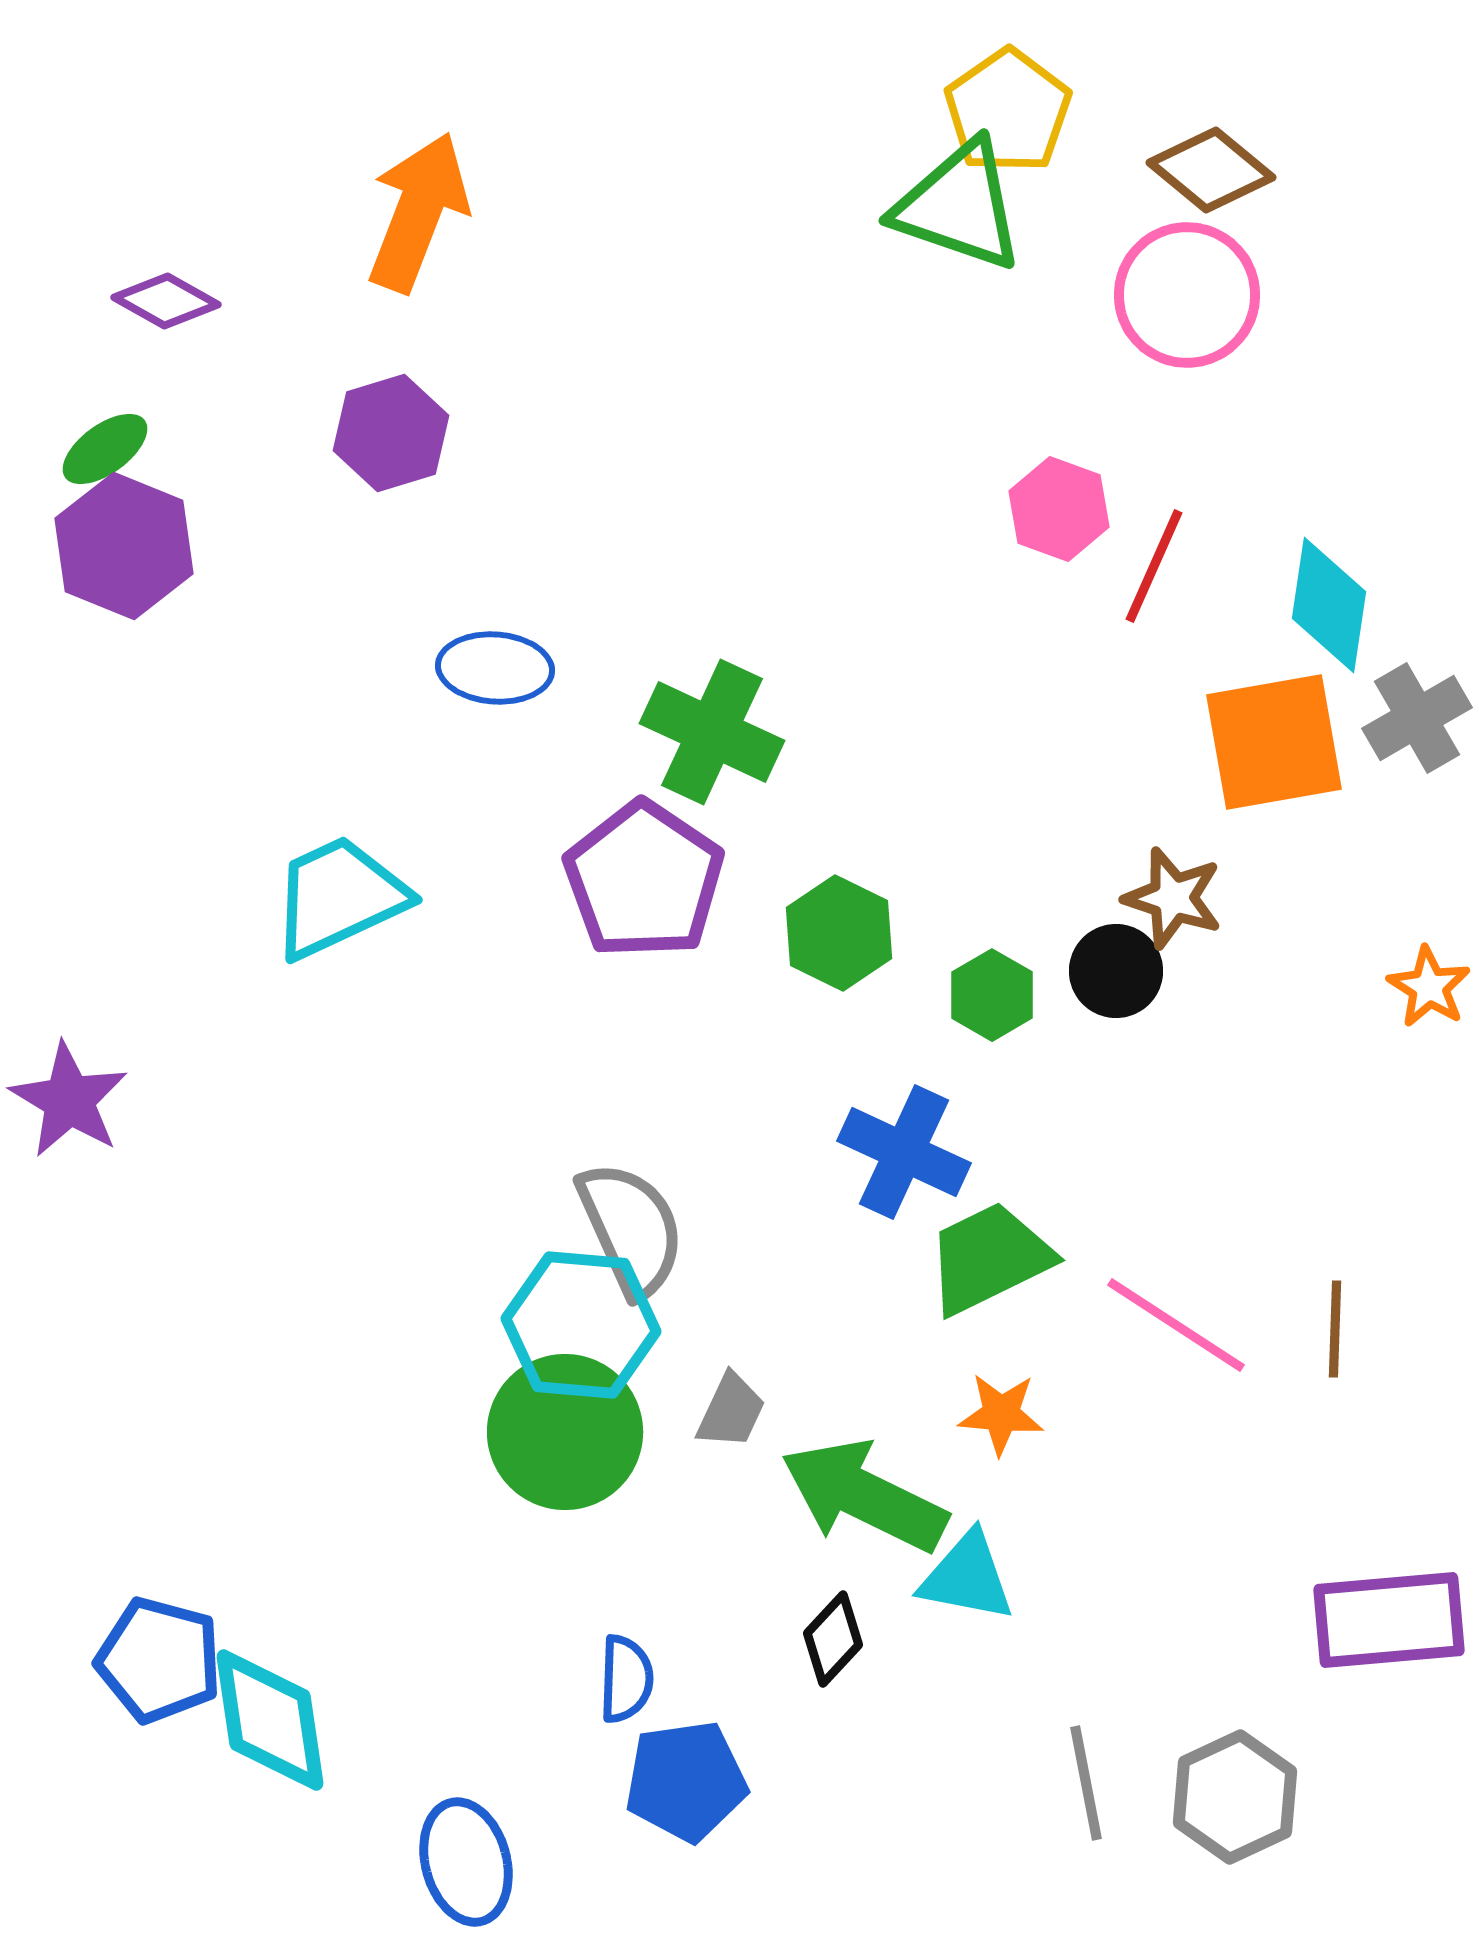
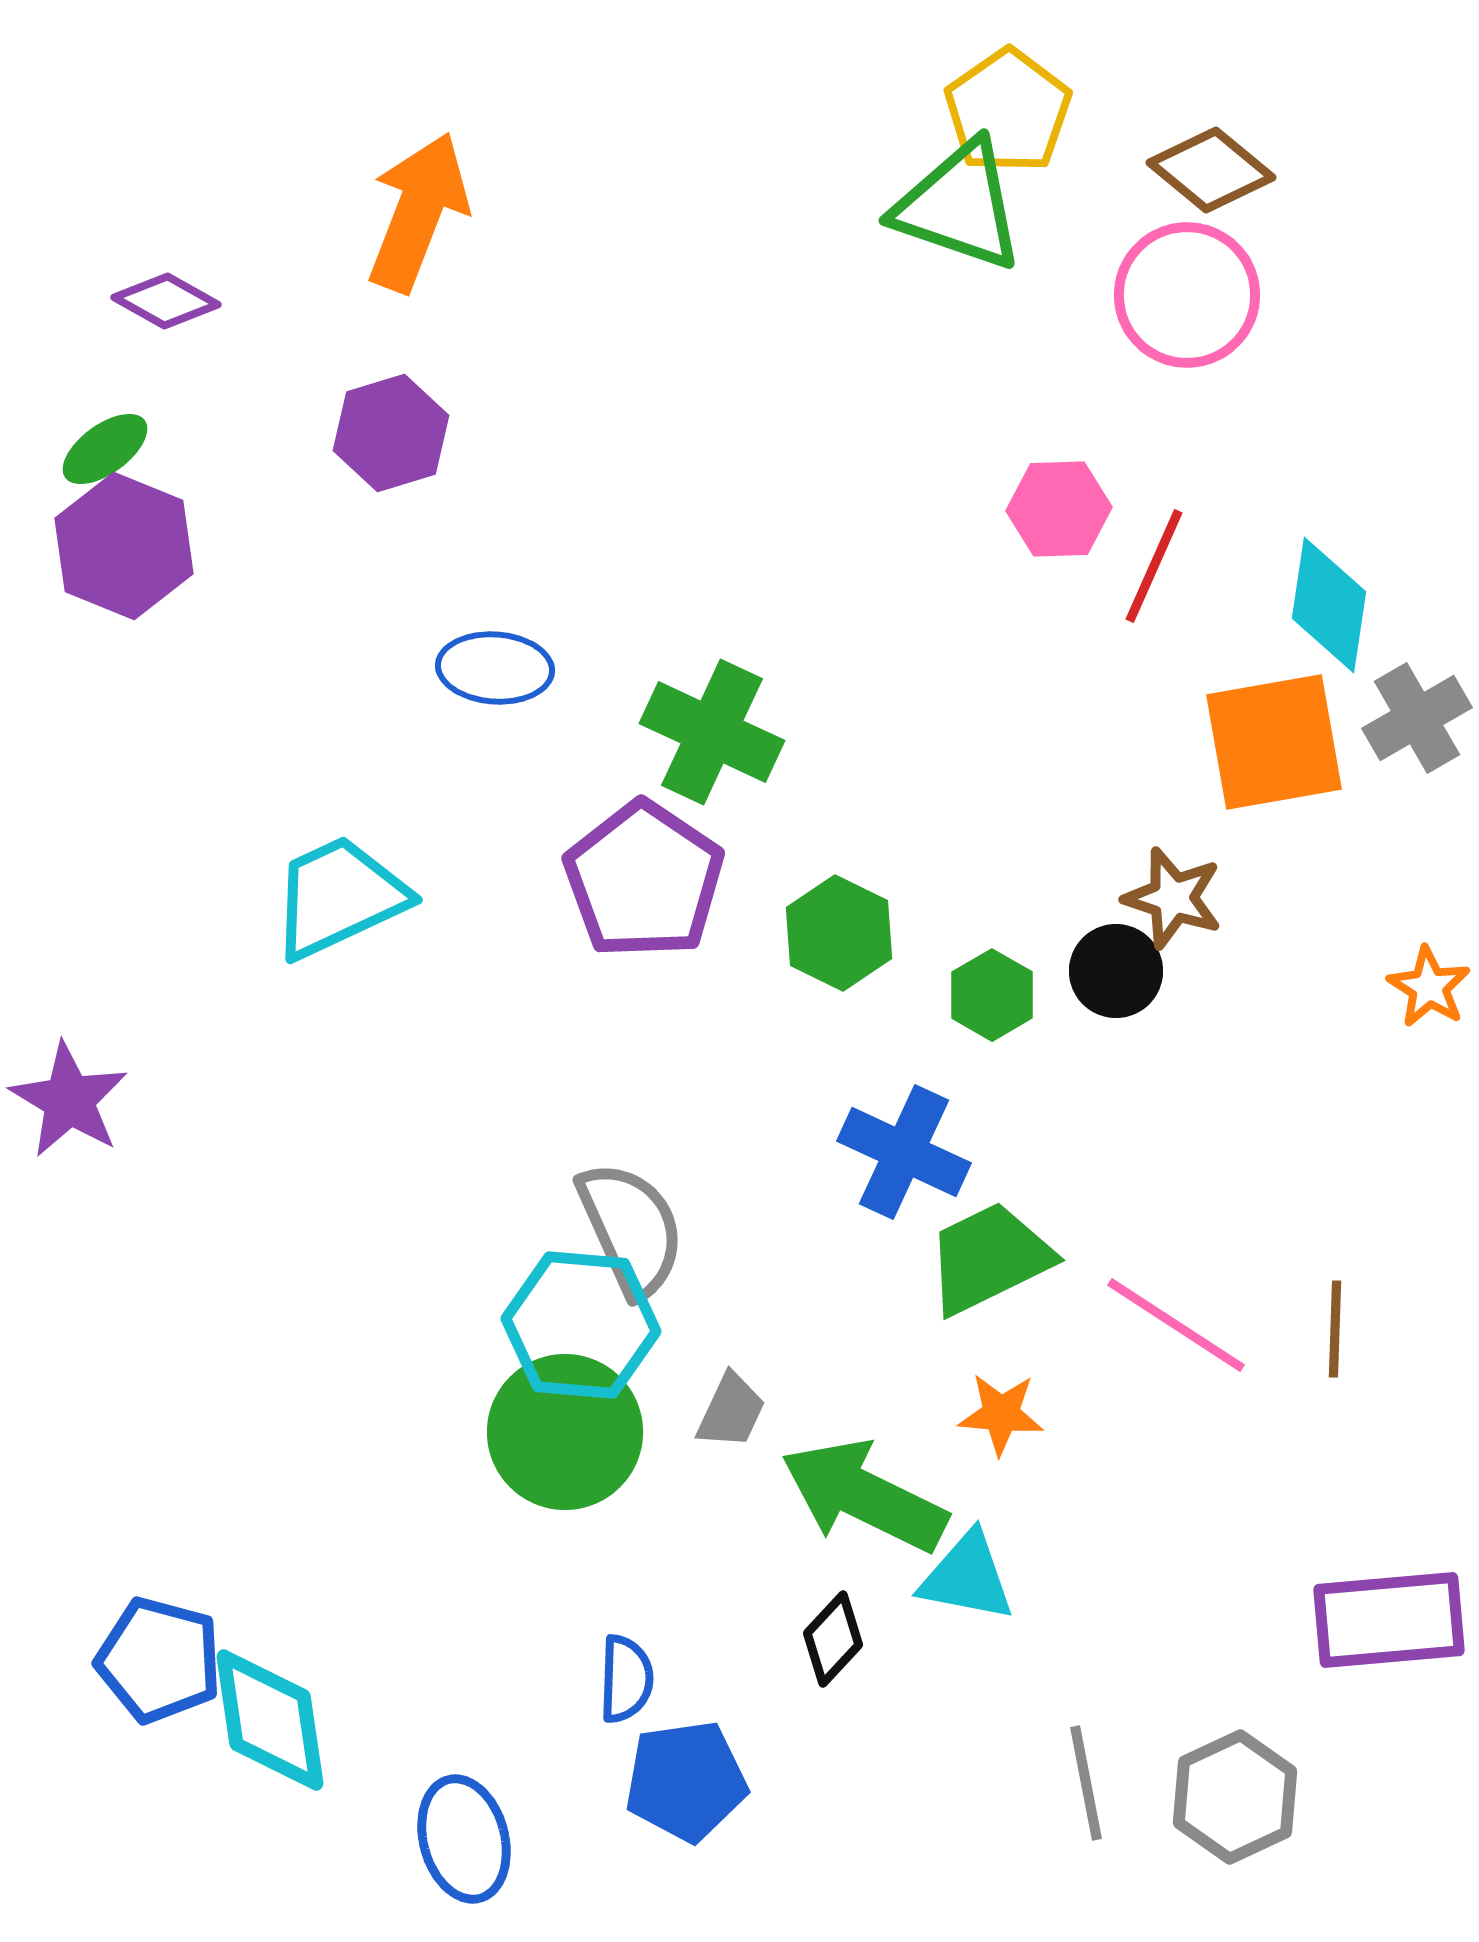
pink hexagon at (1059, 509): rotated 22 degrees counterclockwise
blue ellipse at (466, 1862): moved 2 px left, 23 px up
